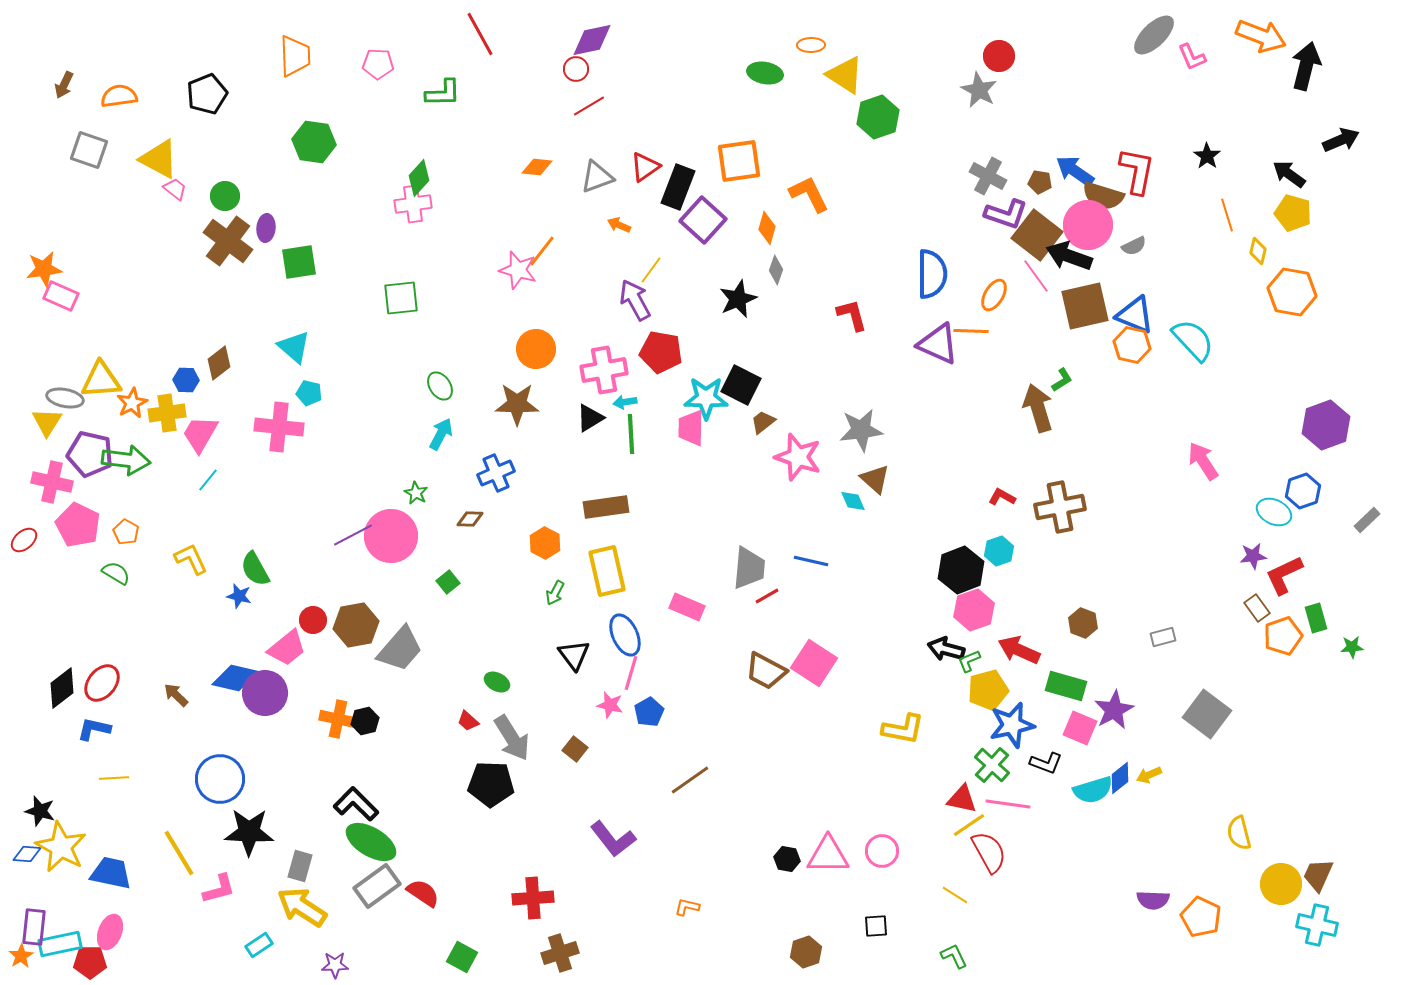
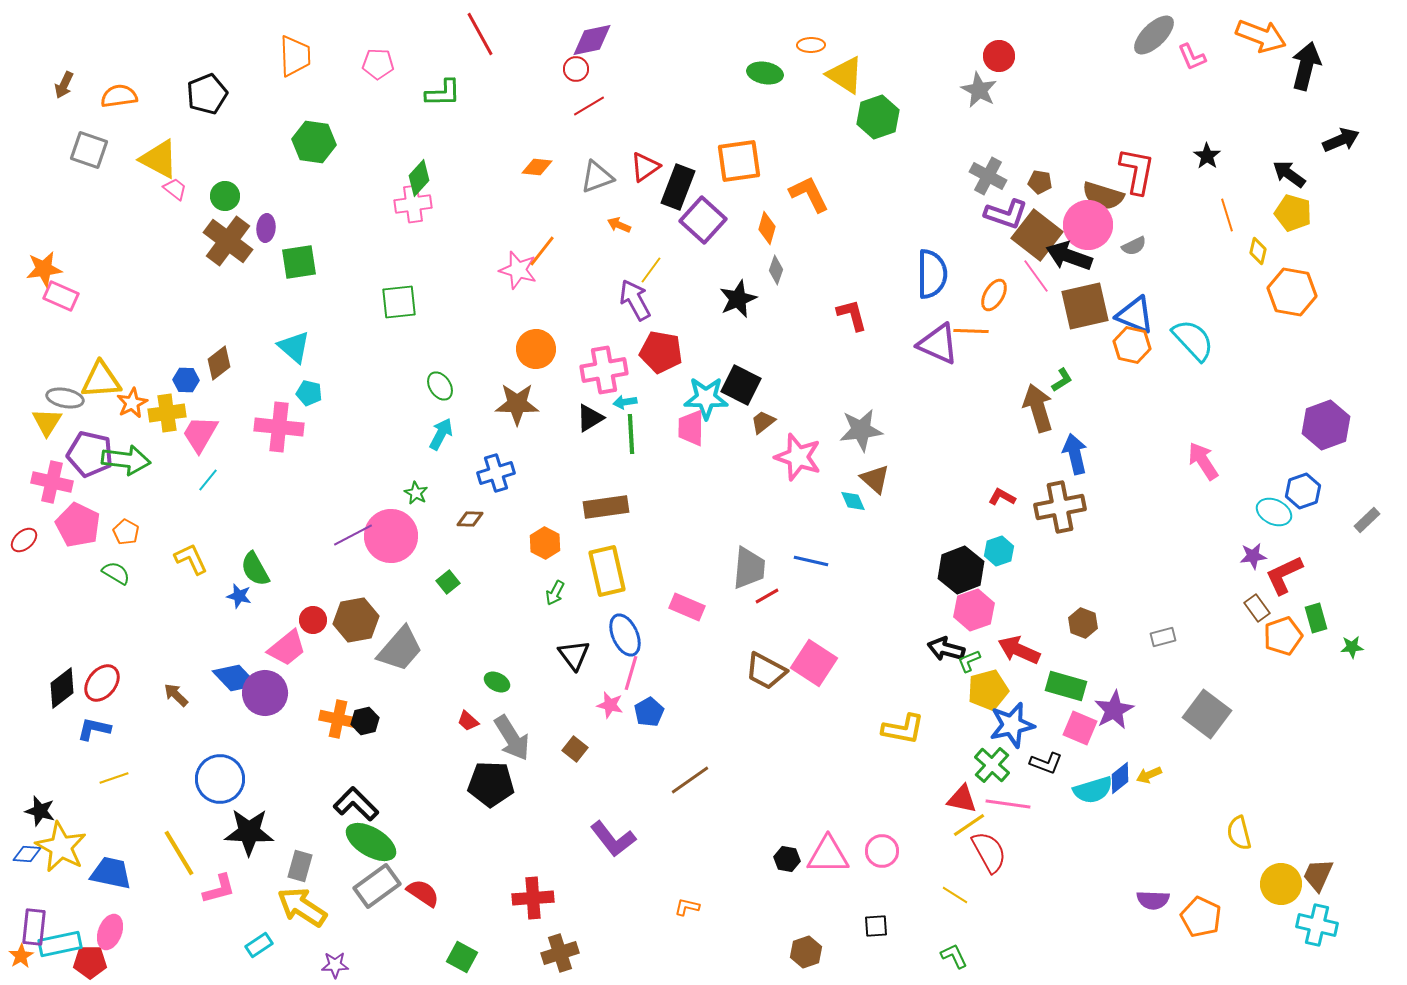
blue arrow at (1075, 171): moved 283 px down; rotated 42 degrees clockwise
green square at (401, 298): moved 2 px left, 4 px down
blue cross at (496, 473): rotated 6 degrees clockwise
brown hexagon at (356, 625): moved 5 px up
blue diamond at (235, 678): rotated 33 degrees clockwise
yellow line at (114, 778): rotated 16 degrees counterclockwise
